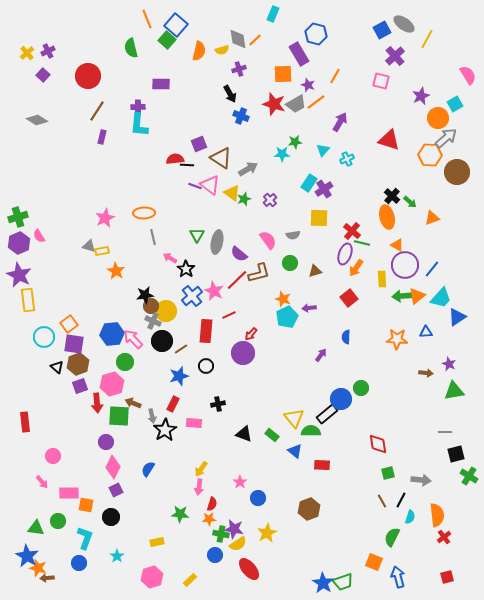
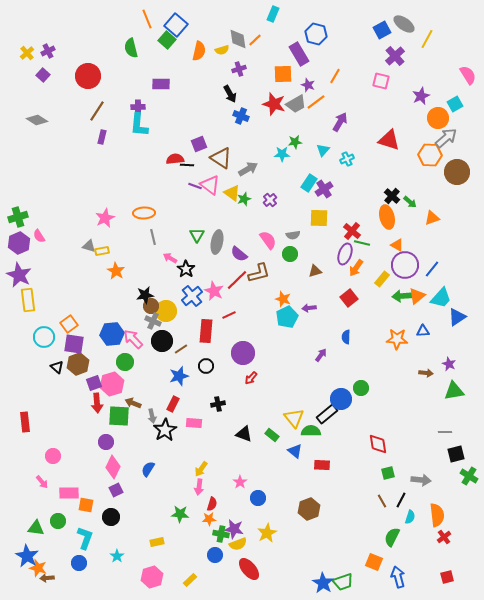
green circle at (290, 263): moved 9 px up
yellow rectangle at (382, 279): rotated 42 degrees clockwise
blue triangle at (426, 332): moved 3 px left, 1 px up
red arrow at (251, 334): moved 44 px down
purple square at (80, 386): moved 14 px right, 3 px up
yellow semicircle at (238, 544): rotated 12 degrees clockwise
